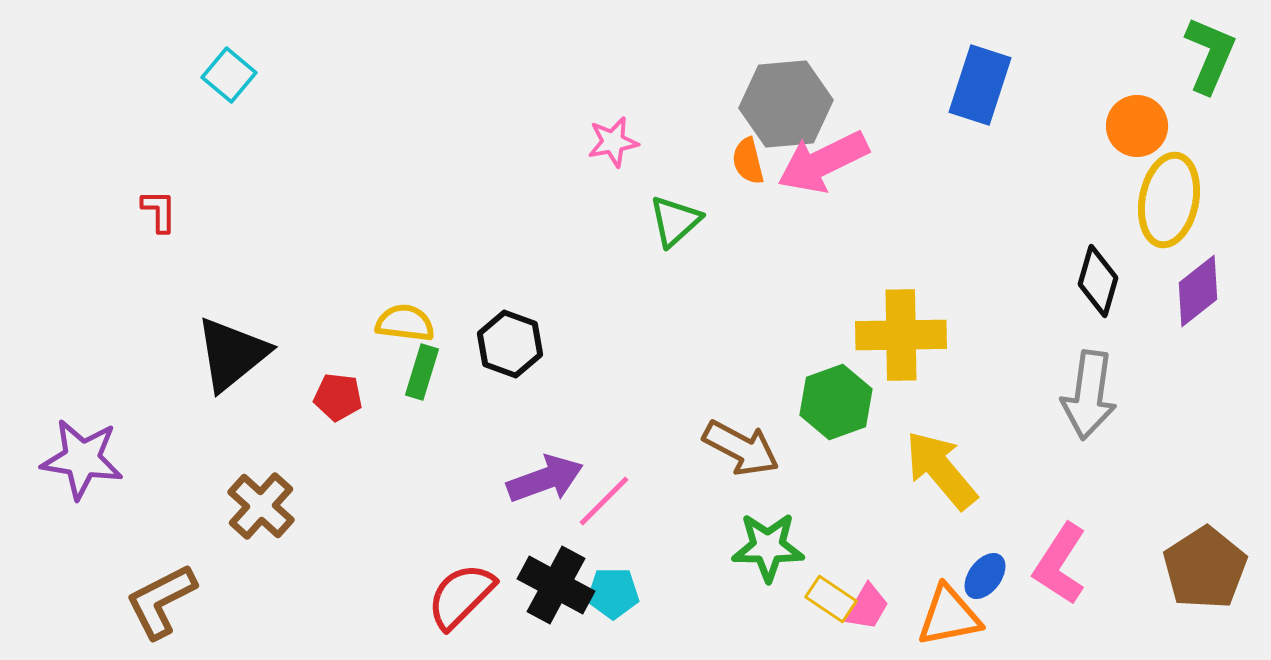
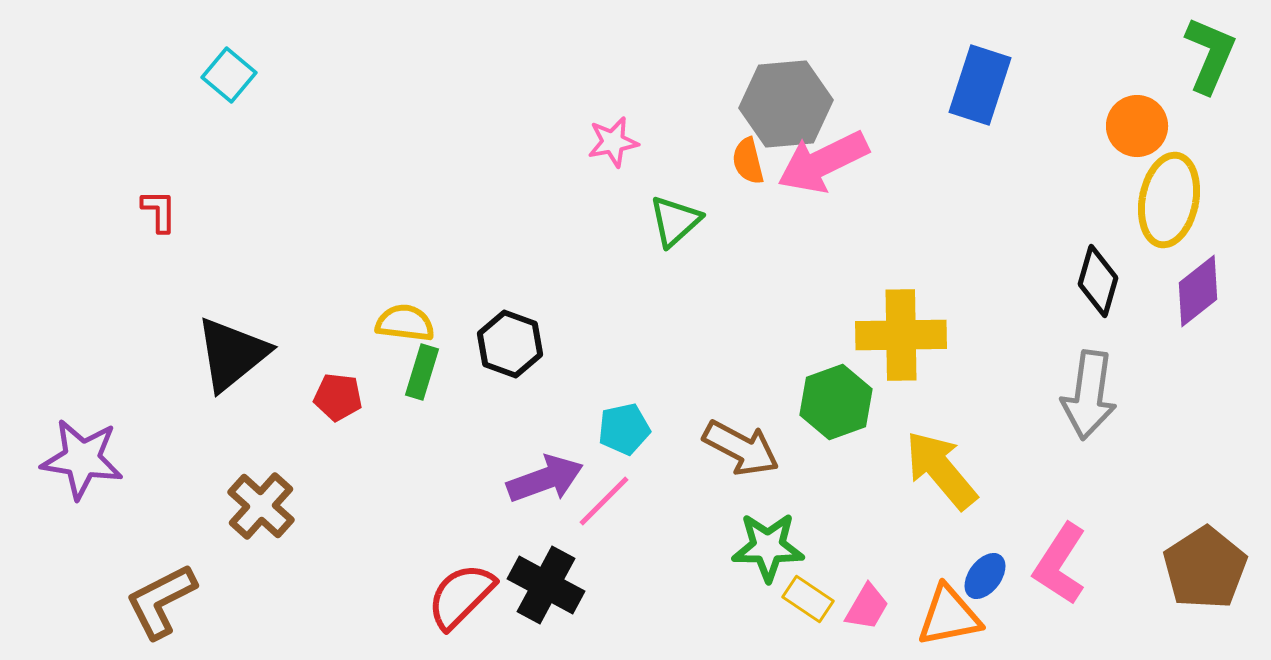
black cross: moved 10 px left
cyan pentagon: moved 11 px right, 164 px up; rotated 12 degrees counterclockwise
yellow rectangle: moved 23 px left
